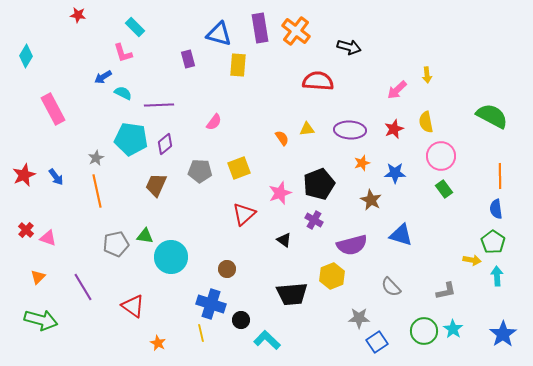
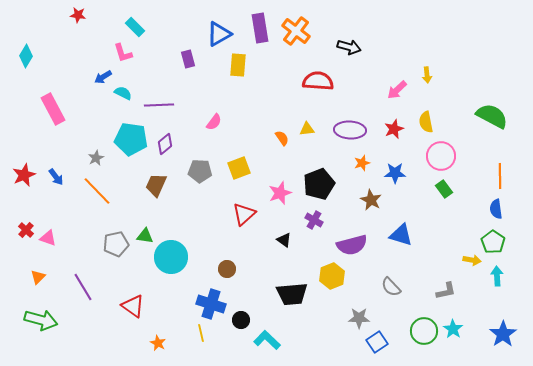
blue triangle at (219, 34): rotated 44 degrees counterclockwise
orange line at (97, 191): rotated 32 degrees counterclockwise
